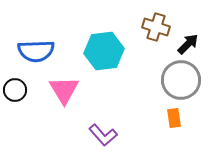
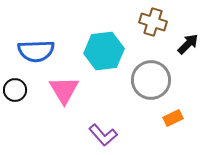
brown cross: moved 3 px left, 5 px up
gray circle: moved 30 px left
orange rectangle: moved 1 px left; rotated 72 degrees clockwise
